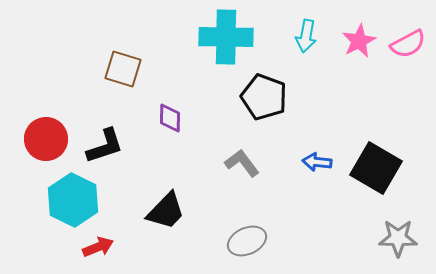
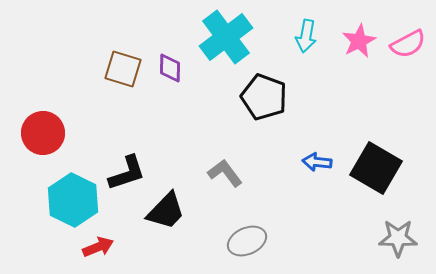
cyan cross: rotated 38 degrees counterclockwise
purple diamond: moved 50 px up
red circle: moved 3 px left, 6 px up
black L-shape: moved 22 px right, 27 px down
gray L-shape: moved 17 px left, 10 px down
